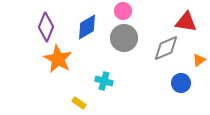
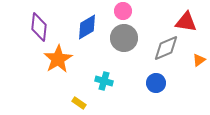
purple diamond: moved 7 px left; rotated 16 degrees counterclockwise
orange star: rotated 12 degrees clockwise
blue circle: moved 25 px left
